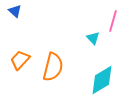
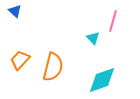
cyan diamond: rotated 12 degrees clockwise
